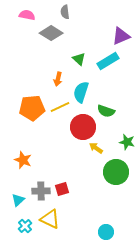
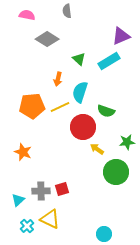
gray semicircle: moved 2 px right, 1 px up
gray diamond: moved 4 px left, 6 px down
cyan rectangle: moved 1 px right
cyan semicircle: moved 1 px left
orange pentagon: moved 2 px up
green star: rotated 21 degrees counterclockwise
yellow arrow: moved 1 px right, 1 px down
orange star: moved 8 px up
cyan cross: moved 2 px right
cyan circle: moved 2 px left, 2 px down
